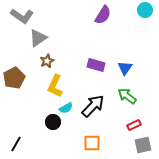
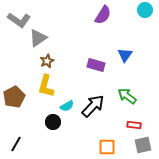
gray L-shape: moved 3 px left, 4 px down
blue triangle: moved 13 px up
brown pentagon: moved 19 px down
yellow L-shape: moved 9 px left; rotated 10 degrees counterclockwise
cyan semicircle: moved 1 px right, 2 px up
red rectangle: rotated 32 degrees clockwise
orange square: moved 15 px right, 4 px down
